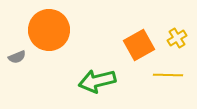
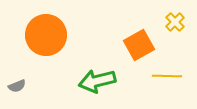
orange circle: moved 3 px left, 5 px down
yellow cross: moved 2 px left, 16 px up; rotated 12 degrees counterclockwise
gray semicircle: moved 29 px down
yellow line: moved 1 px left, 1 px down
